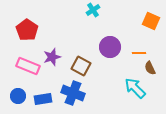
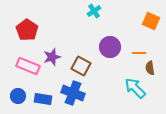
cyan cross: moved 1 px right, 1 px down
brown semicircle: rotated 16 degrees clockwise
blue rectangle: rotated 18 degrees clockwise
